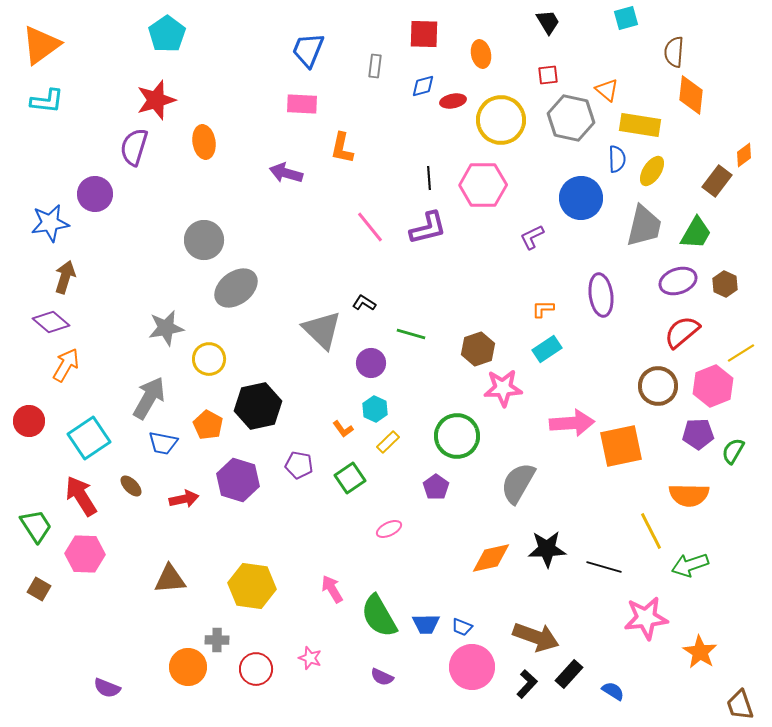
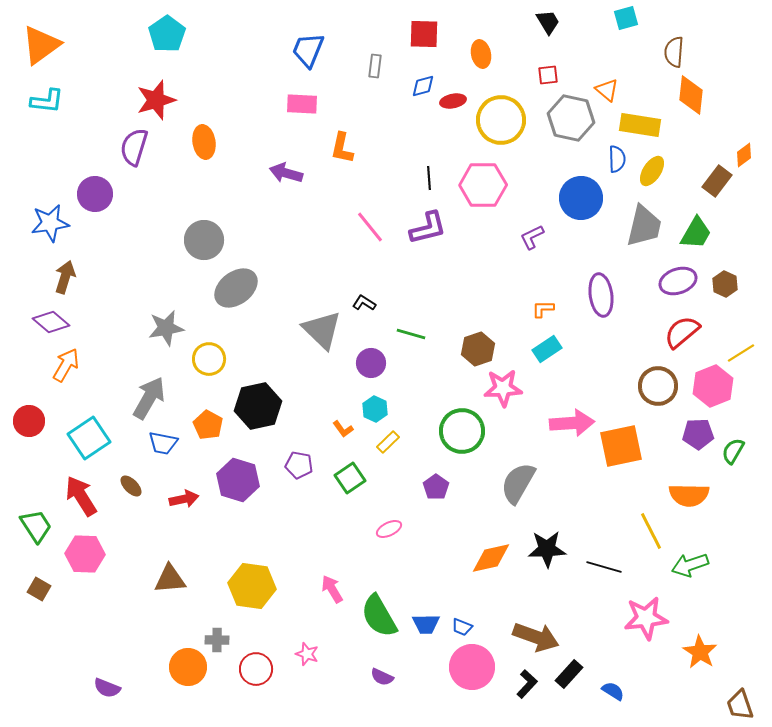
green circle at (457, 436): moved 5 px right, 5 px up
pink star at (310, 658): moved 3 px left, 4 px up
